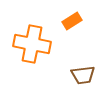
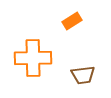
orange cross: moved 1 px right, 14 px down; rotated 12 degrees counterclockwise
